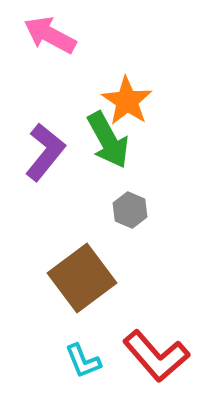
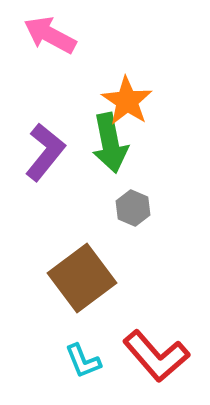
green arrow: moved 2 px right, 3 px down; rotated 18 degrees clockwise
gray hexagon: moved 3 px right, 2 px up
